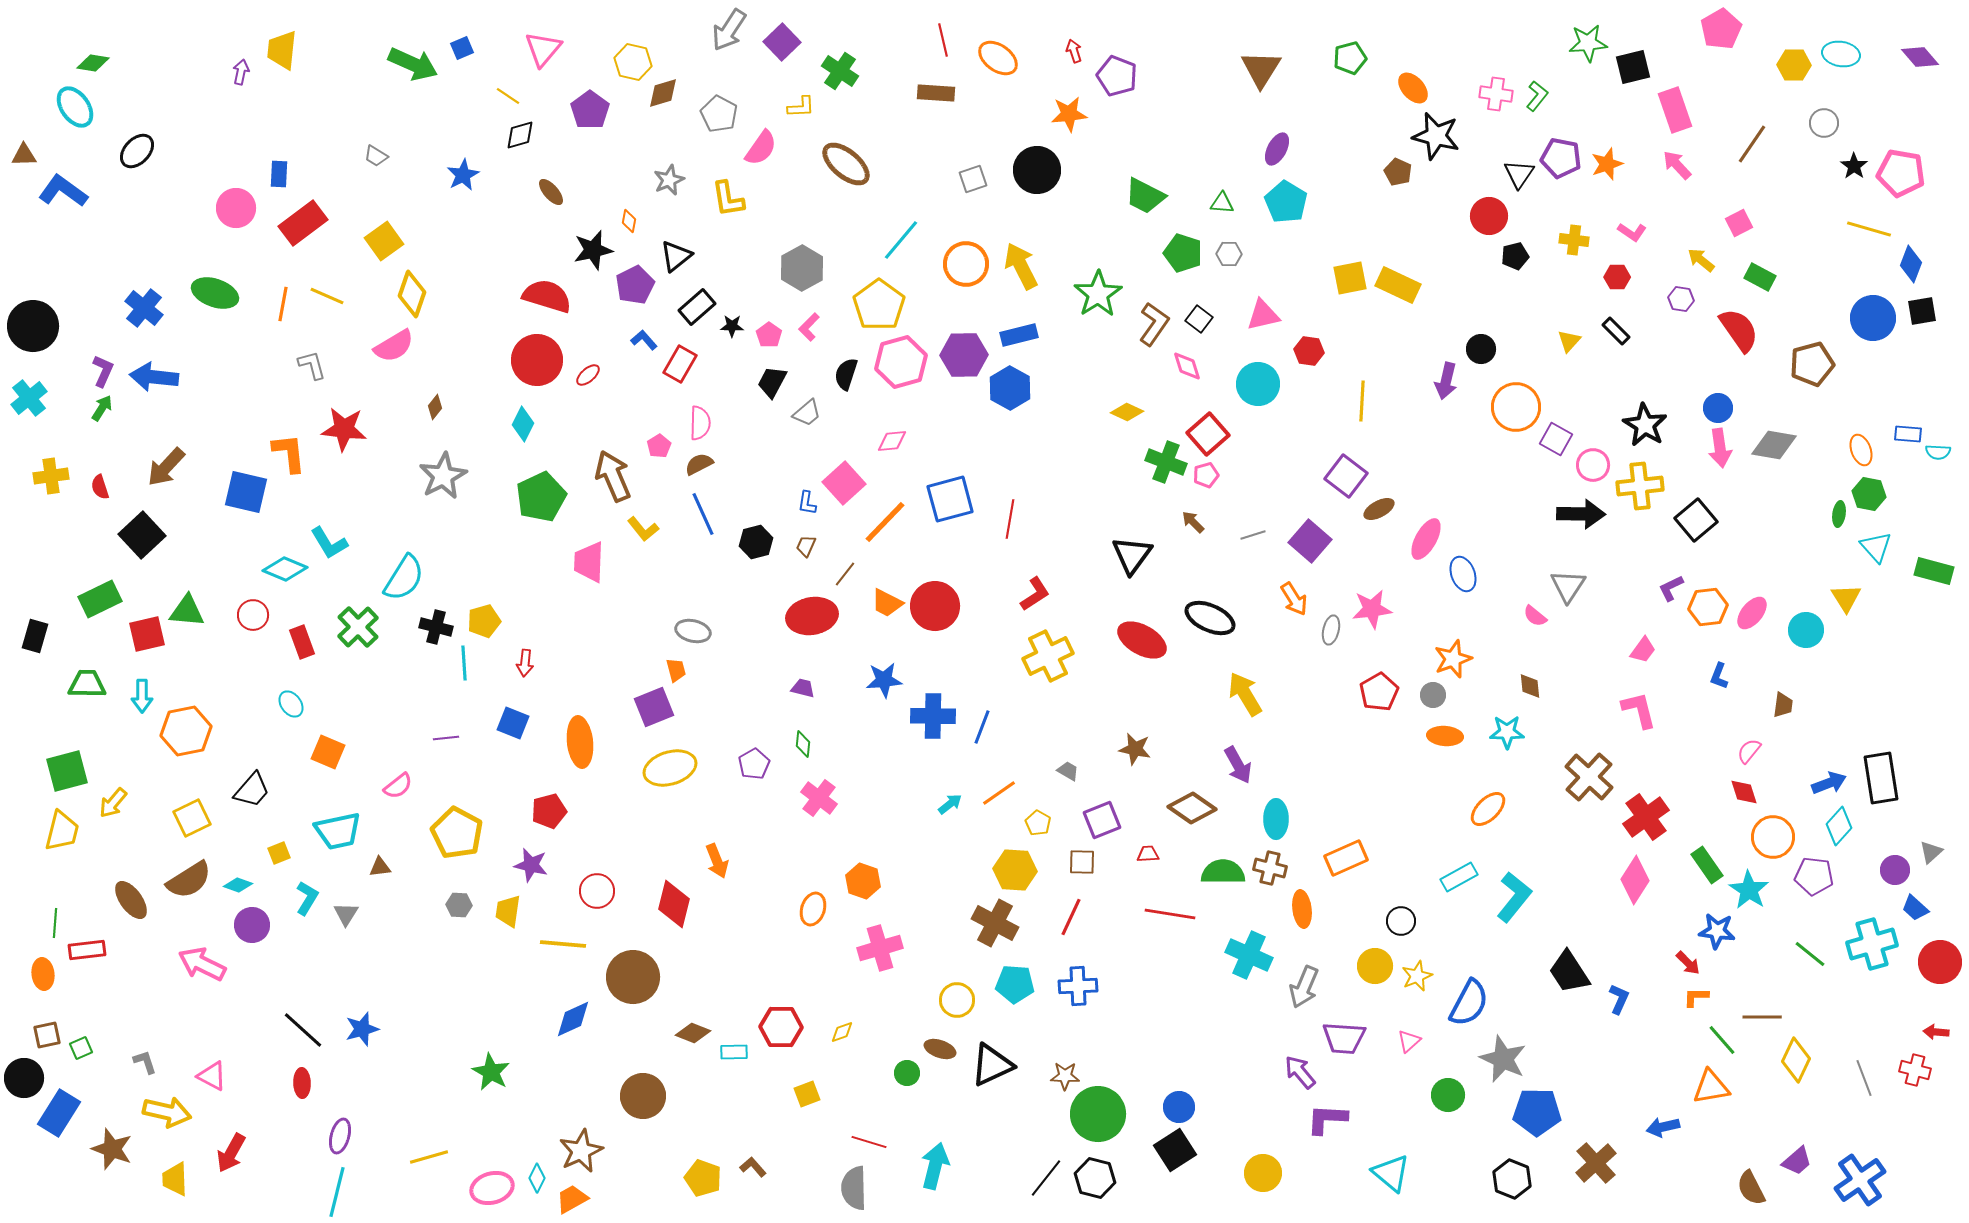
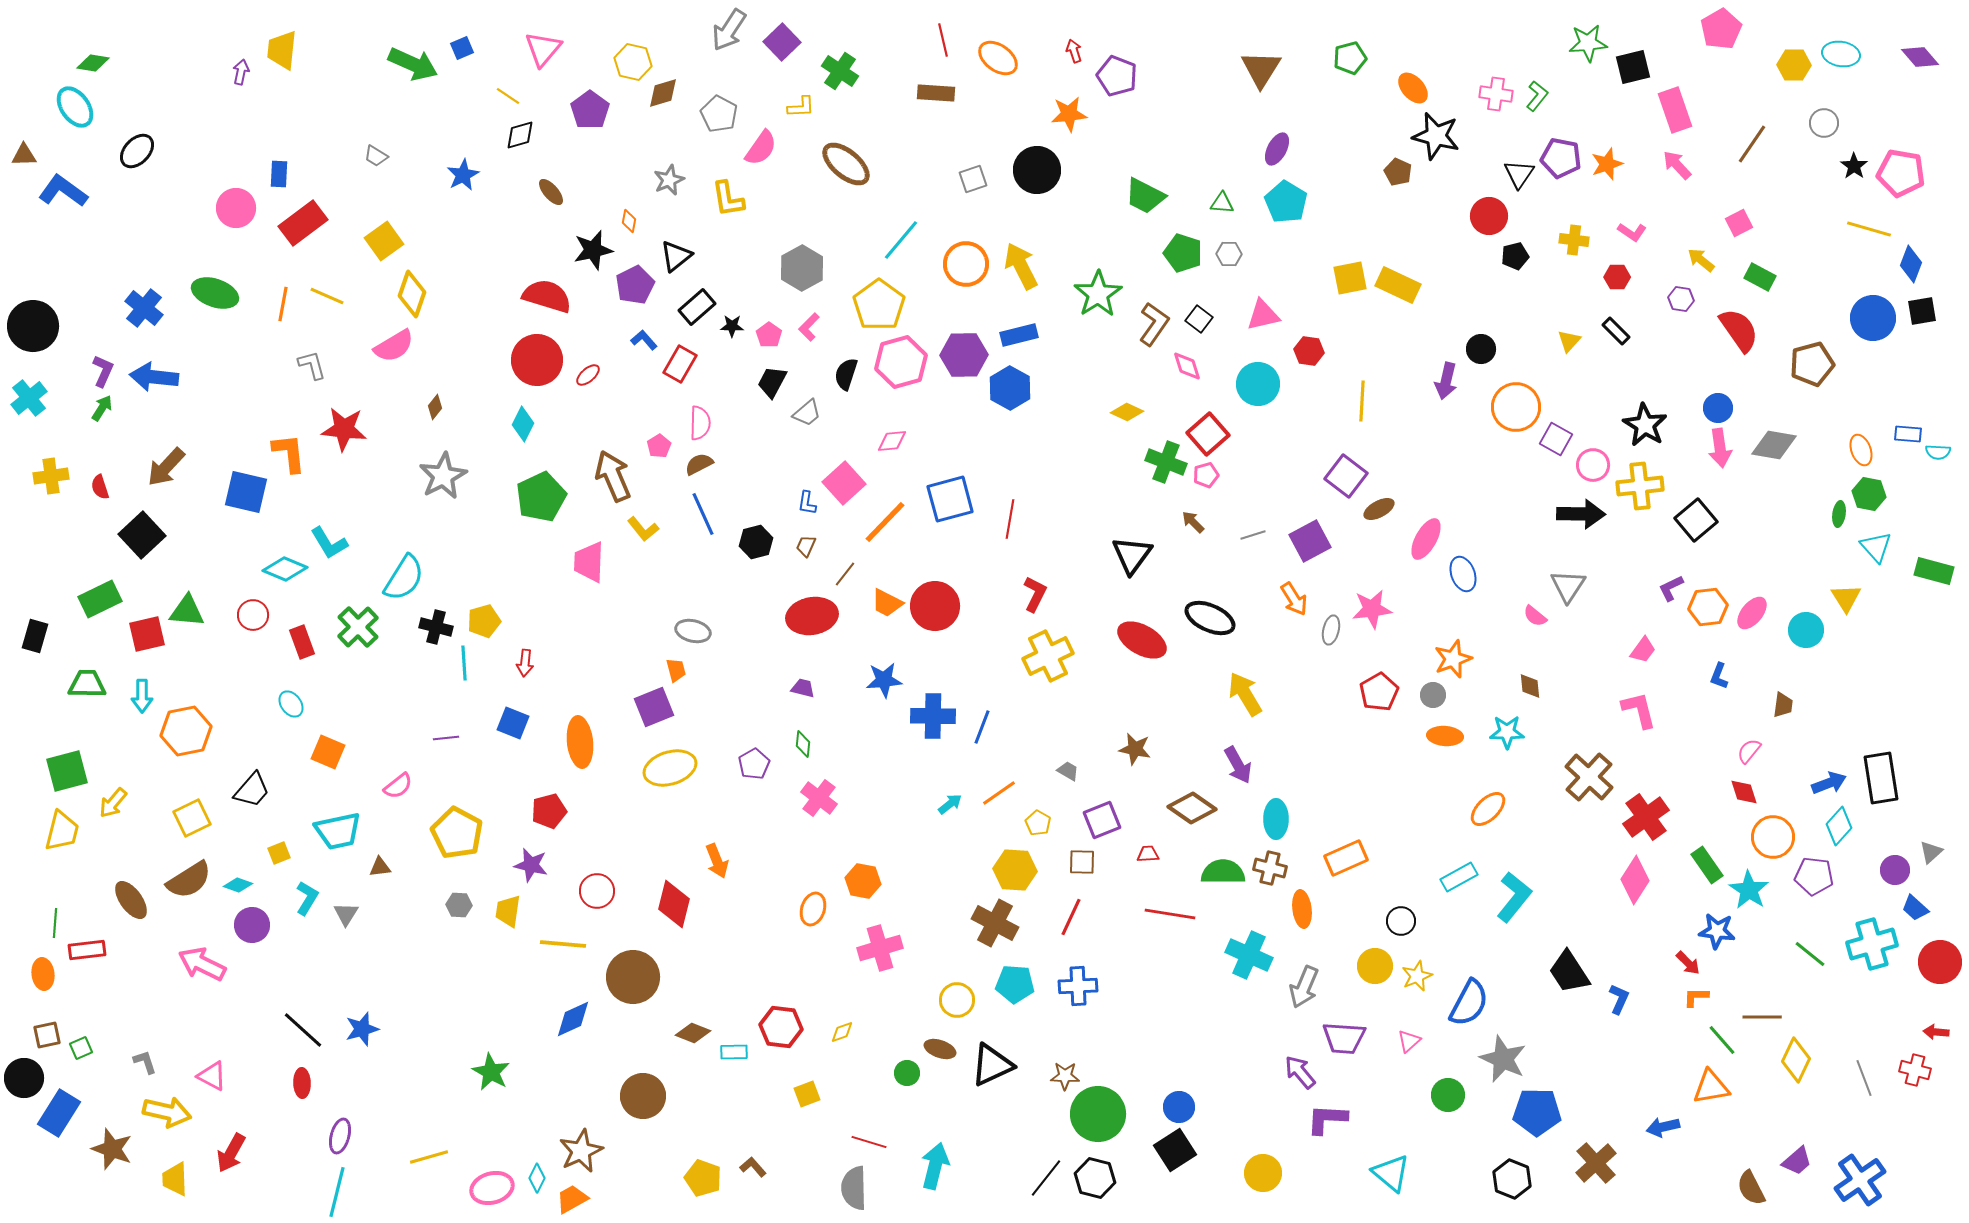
purple square at (1310, 541): rotated 21 degrees clockwise
red L-shape at (1035, 594): rotated 30 degrees counterclockwise
orange hexagon at (863, 881): rotated 8 degrees counterclockwise
red hexagon at (781, 1027): rotated 6 degrees clockwise
